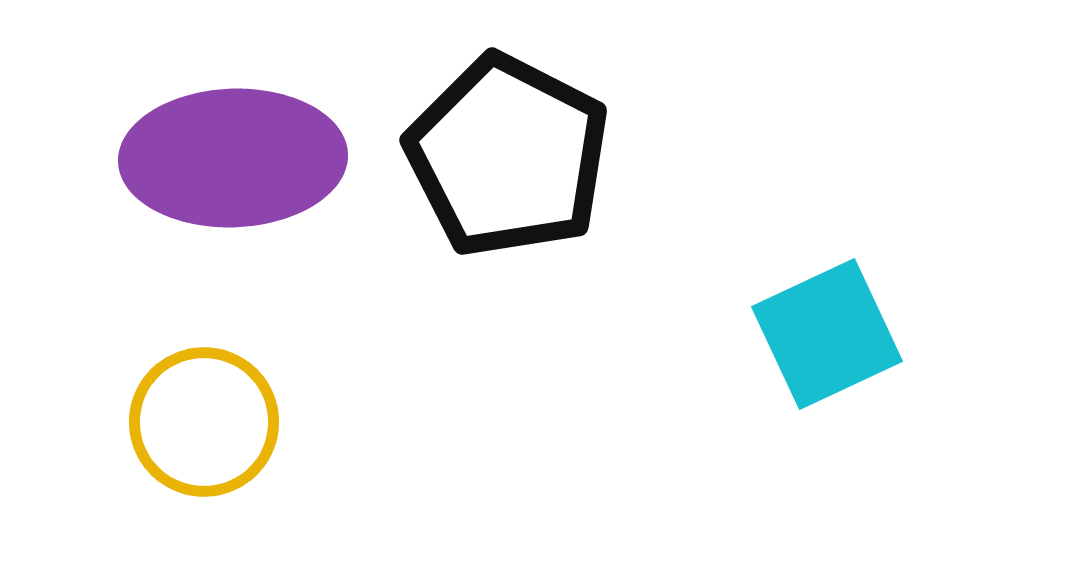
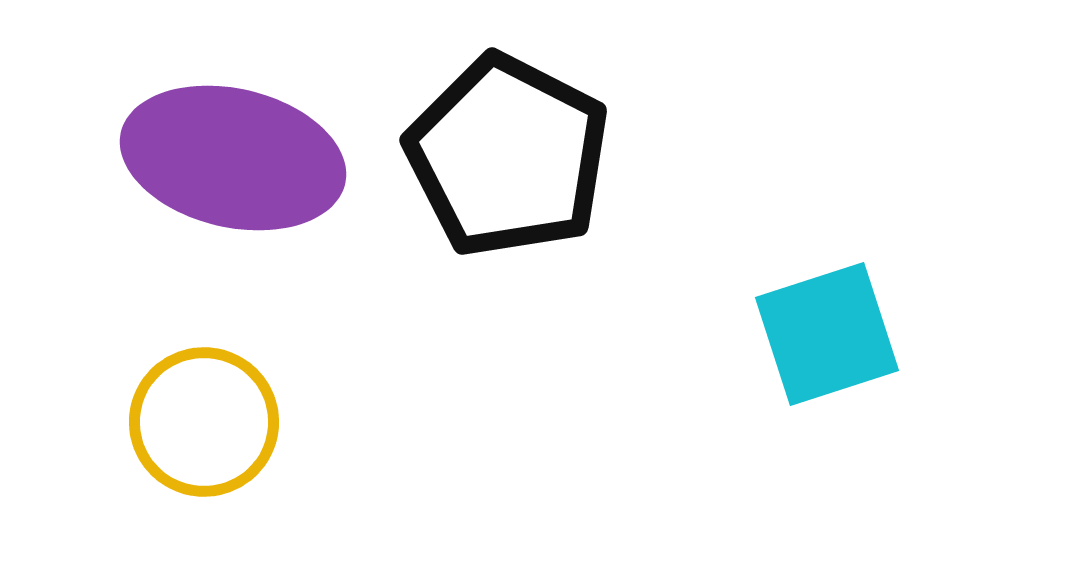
purple ellipse: rotated 15 degrees clockwise
cyan square: rotated 7 degrees clockwise
